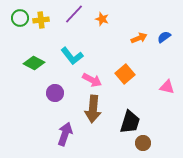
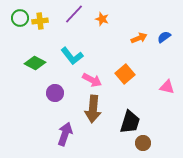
yellow cross: moved 1 px left, 1 px down
green diamond: moved 1 px right
